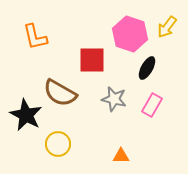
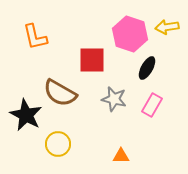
yellow arrow: rotated 45 degrees clockwise
